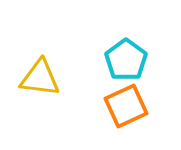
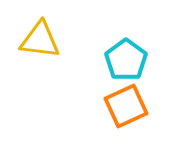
yellow triangle: moved 38 px up
